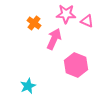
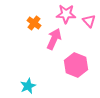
pink triangle: moved 2 px right; rotated 24 degrees clockwise
